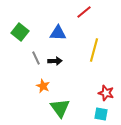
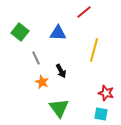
black arrow: moved 6 px right, 10 px down; rotated 64 degrees clockwise
orange star: moved 1 px left, 4 px up
green triangle: moved 1 px left
